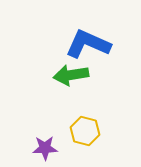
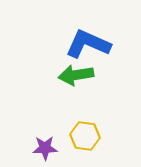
green arrow: moved 5 px right
yellow hexagon: moved 5 px down; rotated 8 degrees counterclockwise
